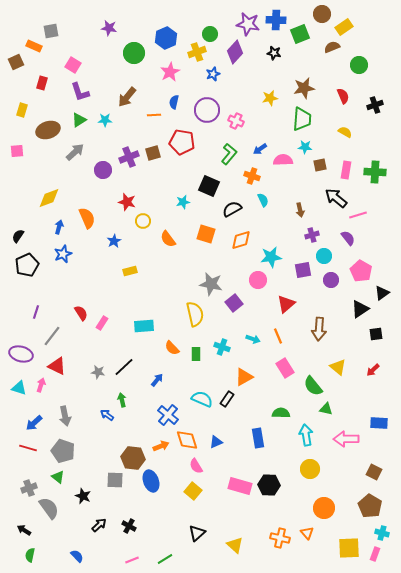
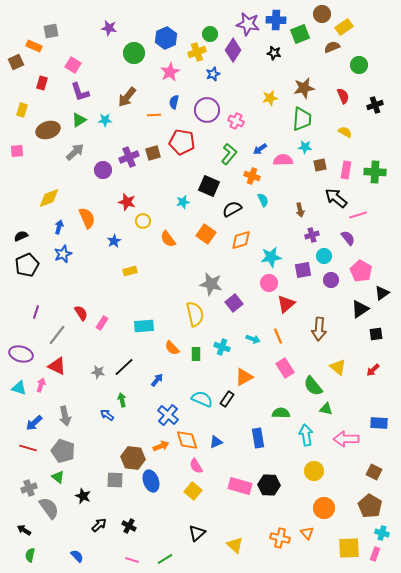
purple diamond at (235, 52): moved 2 px left, 2 px up; rotated 10 degrees counterclockwise
orange square at (206, 234): rotated 18 degrees clockwise
black semicircle at (18, 236): moved 3 px right; rotated 32 degrees clockwise
pink circle at (258, 280): moved 11 px right, 3 px down
gray line at (52, 336): moved 5 px right, 1 px up
yellow circle at (310, 469): moved 4 px right, 2 px down
pink line at (132, 560): rotated 40 degrees clockwise
